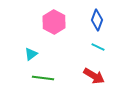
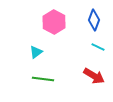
blue diamond: moved 3 px left
cyan triangle: moved 5 px right, 2 px up
green line: moved 1 px down
